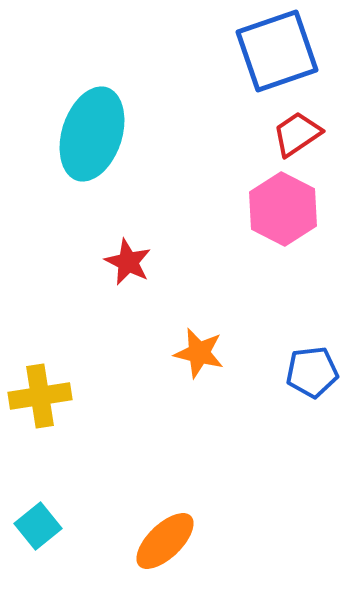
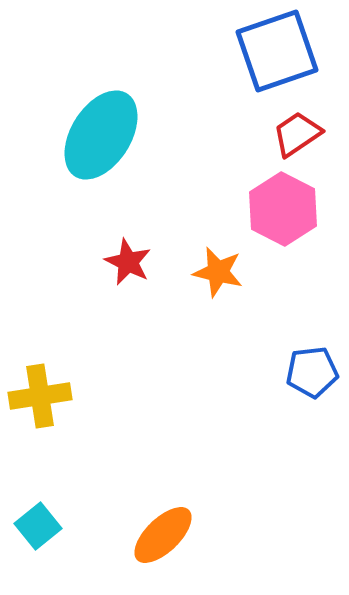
cyan ellipse: moved 9 px right, 1 px down; rotated 14 degrees clockwise
orange star: moved 19 px right, 81 px up
orange ellipse: moved 2 px left, 6 px up
